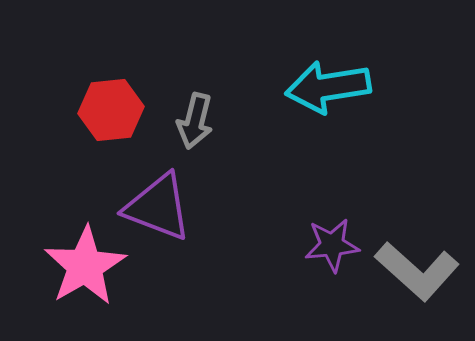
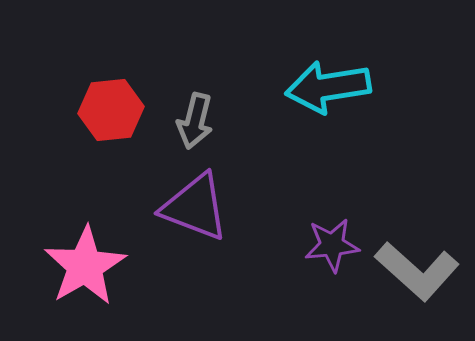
purple triangle: moved 37 px right
